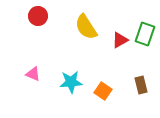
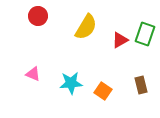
yellow semicircle: rotated 116 degrees counterclockwise
cyan star: moved 1 px down
